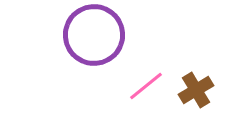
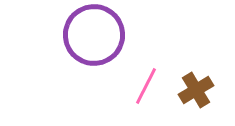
pink line: rotated 24 degrees counterclockwise
